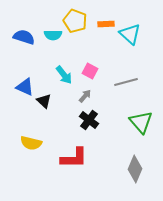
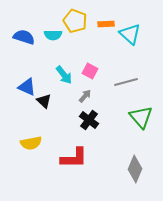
blue triangle: moved 2 px right
green triangle: moved 5 px up
yellow semicircle: rotated 25 degrees counterclockwise
